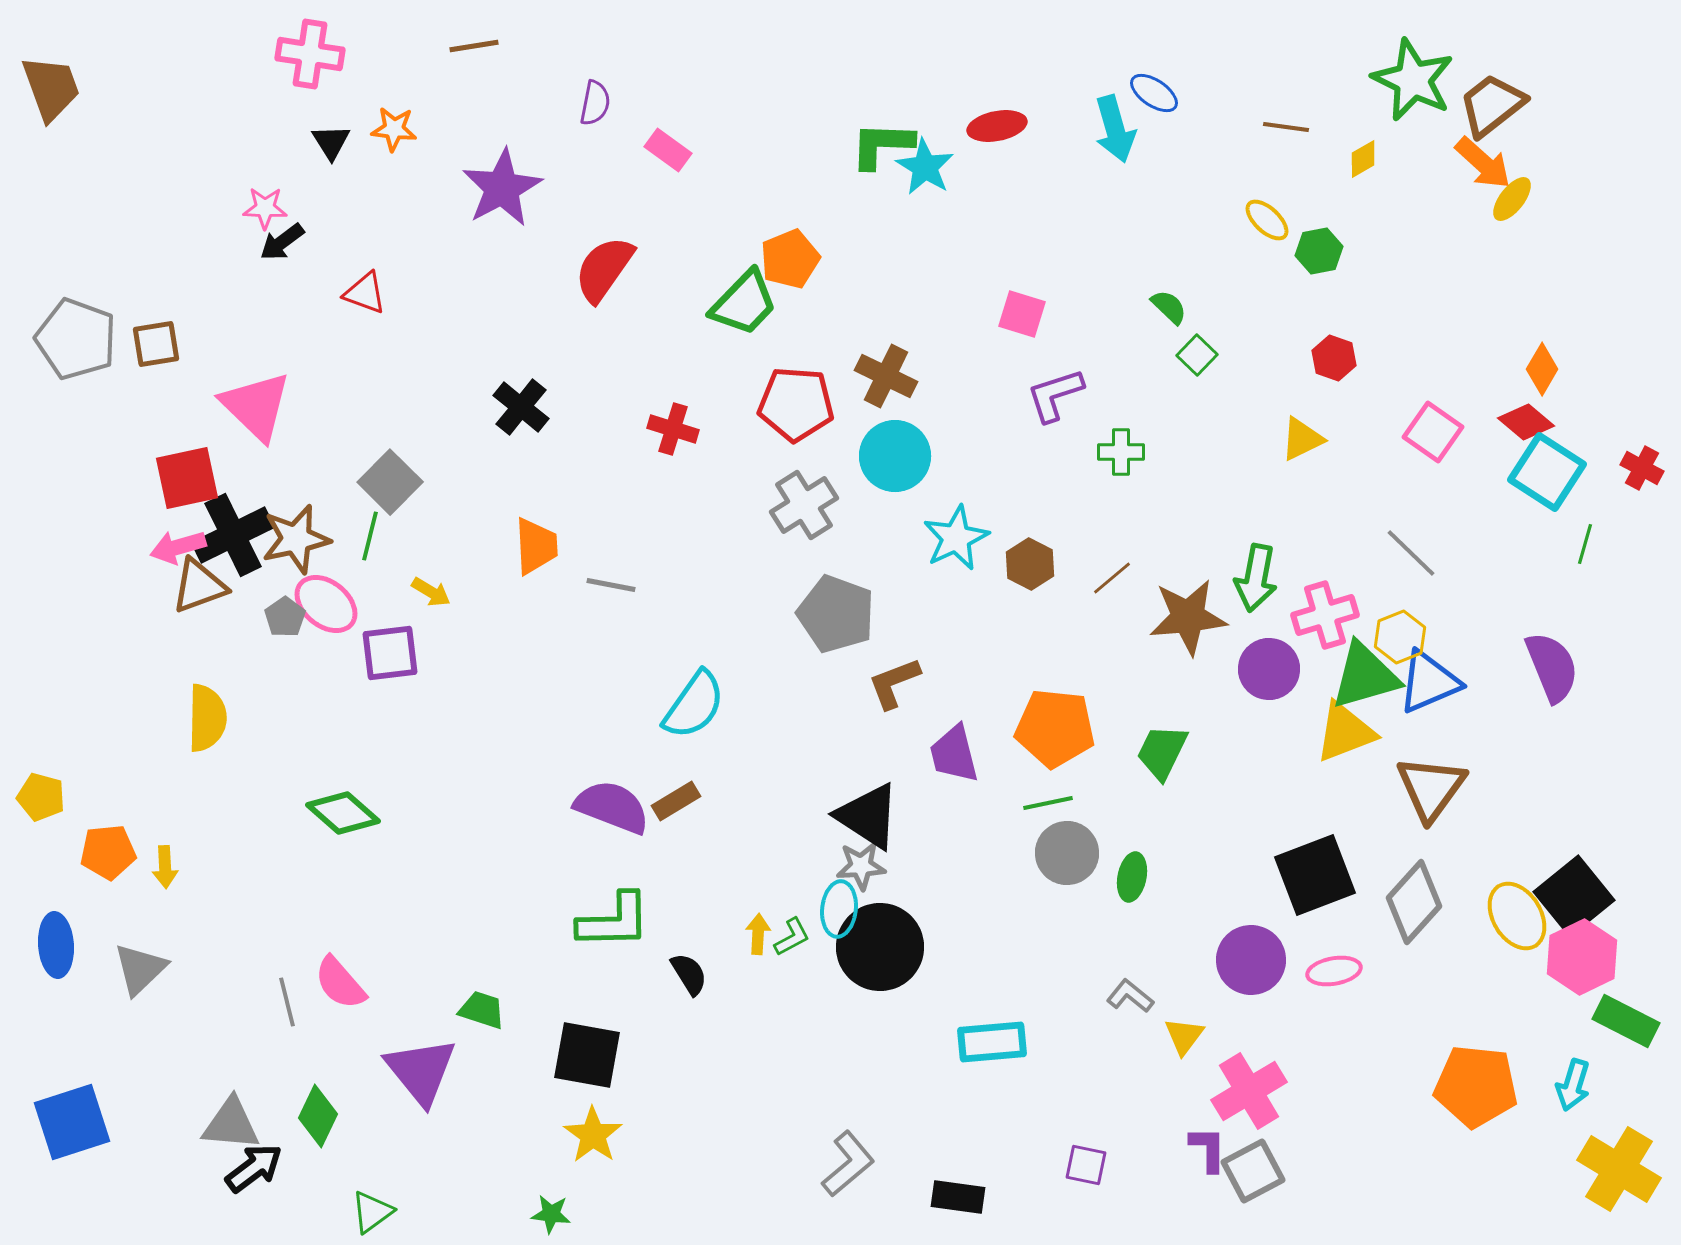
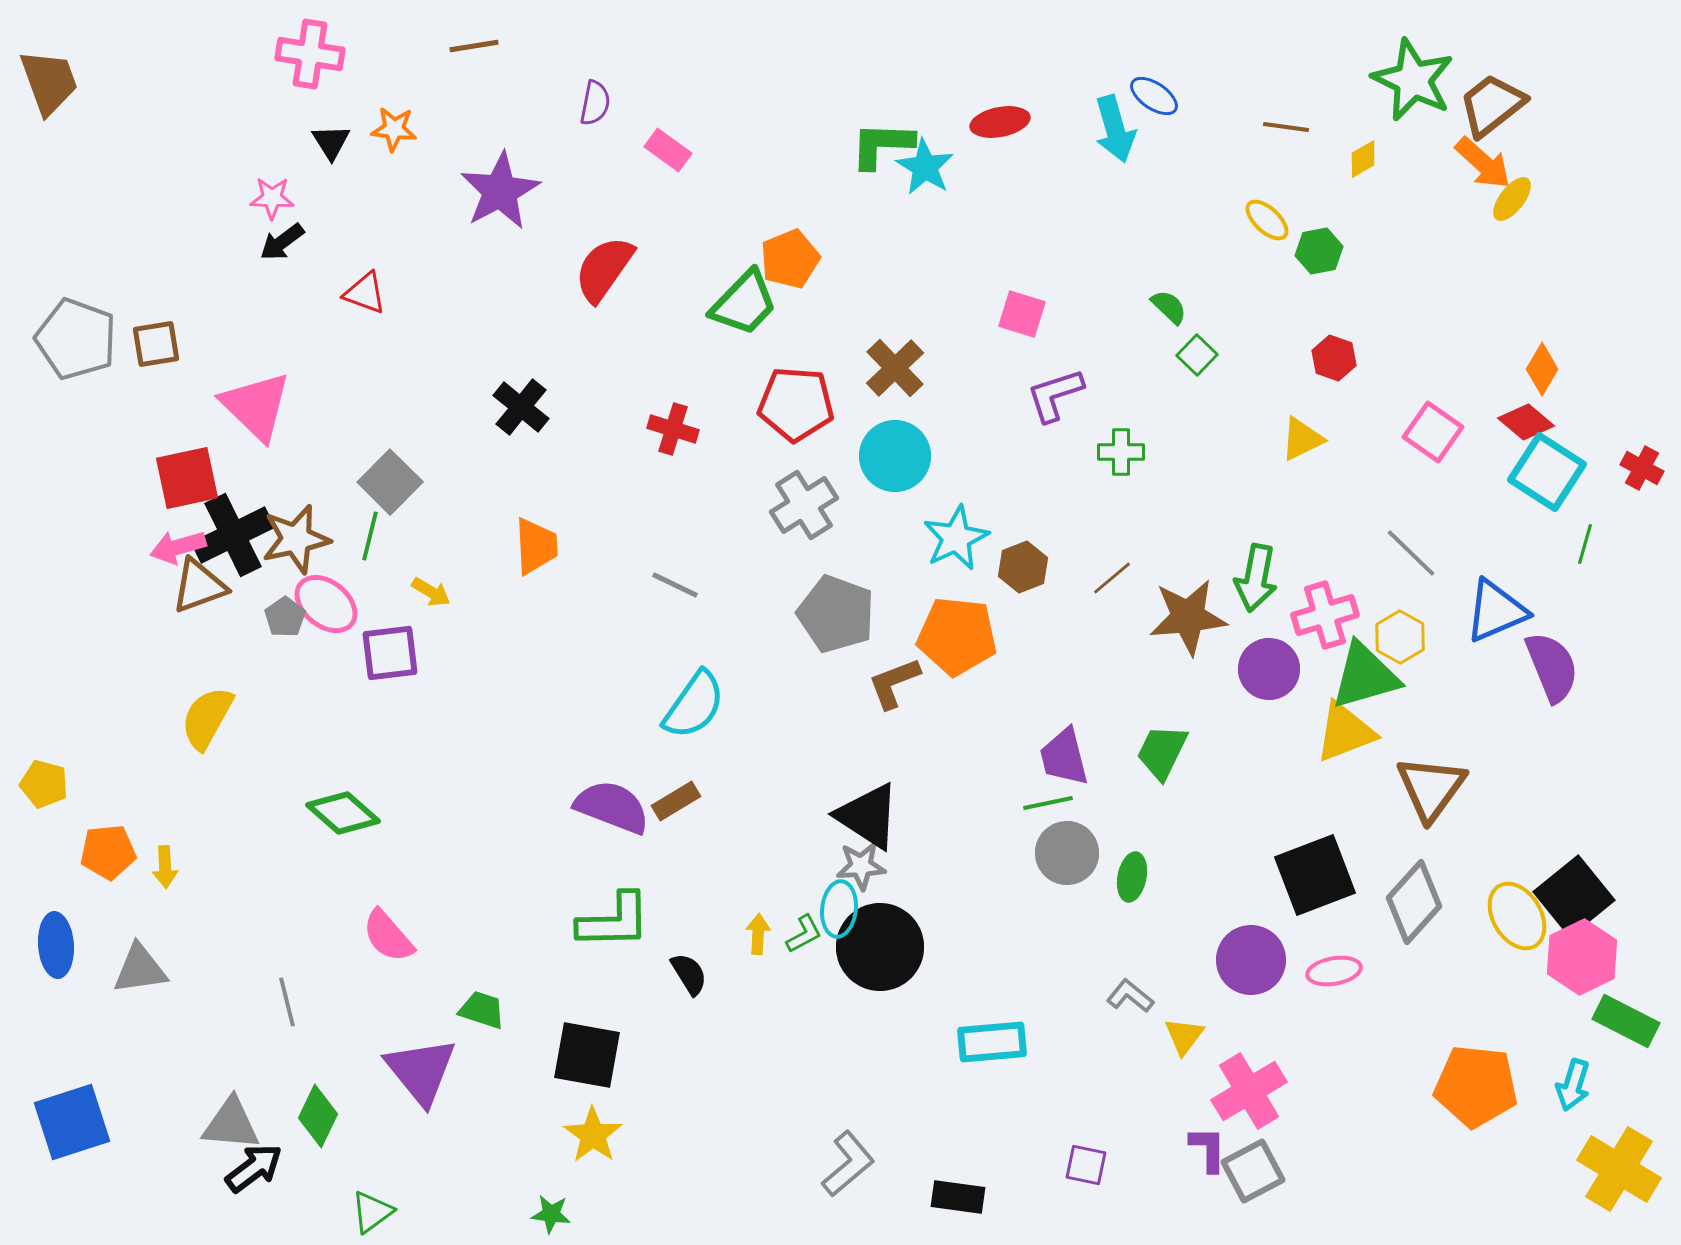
brown trapezoid at (51, 88): moved 2 px left, 6 px up
blue ellipse at (1154, 93): moved 3 px down
red ellipse at (997, 126): moved 3 px right, 4 px up
purple star at (502, 188): moved 2 px left, 3 px down
pink star at (265, 208): moved 7 px right, 10 px up
brown cross at (886, 376): moved 9 px right, 8 px up; rotated 20 degrees clockwise
brown hexagon at (1030, 564): moved 7 px left, 3 px down; rotated 12 degrees clockwise
gray line at (611, 585): moved 64 px right; rotated 15 degrees clockwise
yellow hexagon at (1400, 637): rotated 9 degrees counterclockwise
blue triangle at (1429, 682): moved 67 px right, 71 px up
yellow semicircle at (207, 718): rotated 152 degrees counterclockwise
orange pentagon at (1055, 728): moved 98 px left, 92 px up
purple trapezoid at (954, 754): moved 110 px right, 3 px down
yellow pentagon at (41, 797): moved 3 px right, 13 px up
green L-shape at (792, 937): moved 12 px right, 3 px up
gray triangle at (140, 969): rotated 36 degrees clockwise
pink semicircle at (340, 983): moved 48 px right, 47 px up
